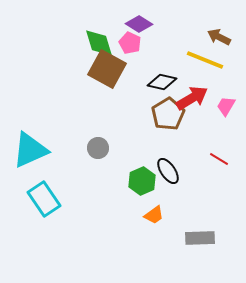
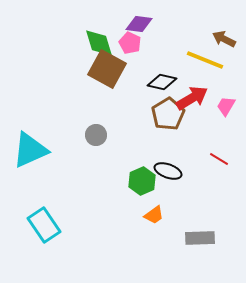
purple diamond: rotated 24 degrees counterclockwise
brown arrow: moved 5 px right, 2 px down
gray circle: moved 2 px left, 13 px up
black ellipse: rotated 36 degrees counterclockwise
cyan rectangle: moved 26 px down
